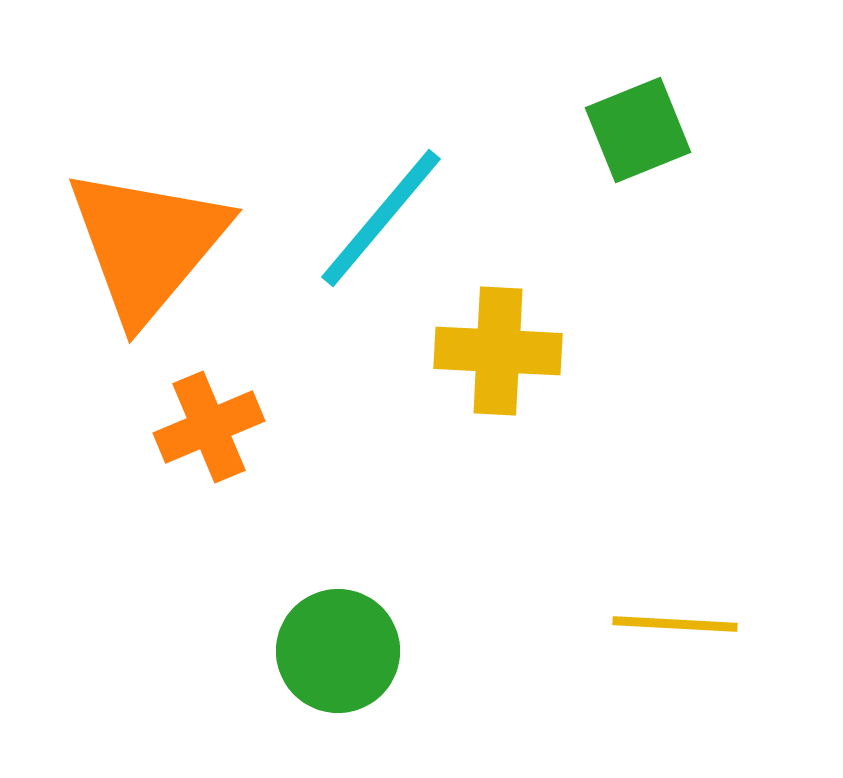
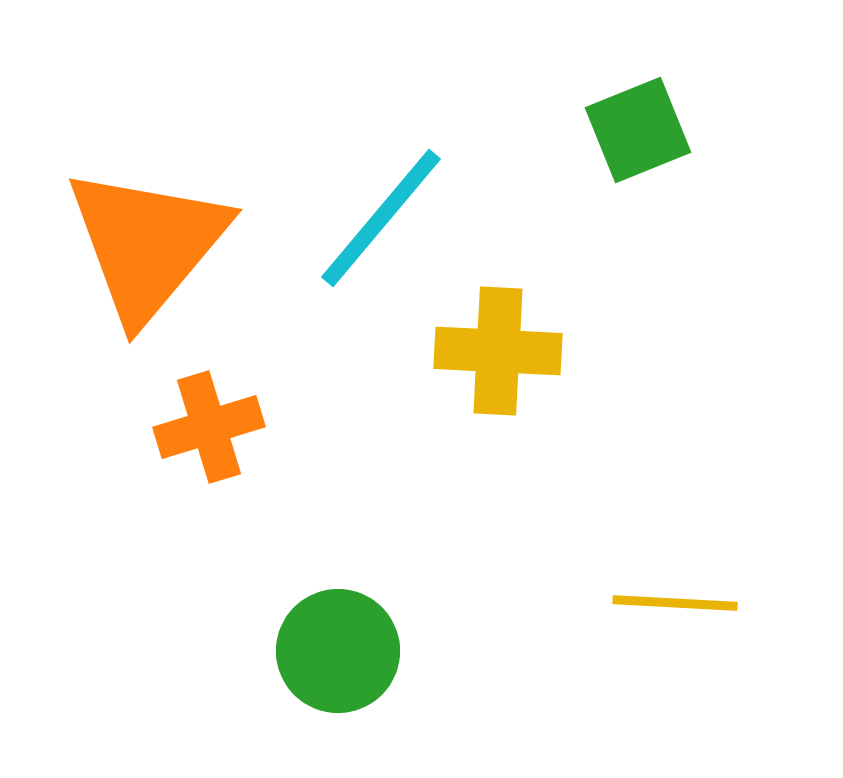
orange cross: rotated 6 degrees clockwise
yellow line: moved 21 px up
